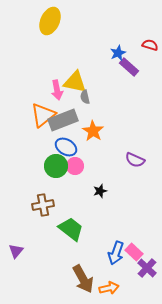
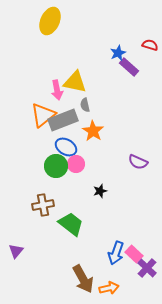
gray semicircle: moved 8 px down
purple semicircle: moved 3 px right, 2 px down
pink circle: moved 1 px right, 2 px up
green trapezoid: moved 5 px up
pink rectangle: moved 2 px down
